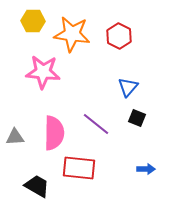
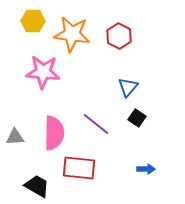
black square: rotated 12 degrees clockwise
